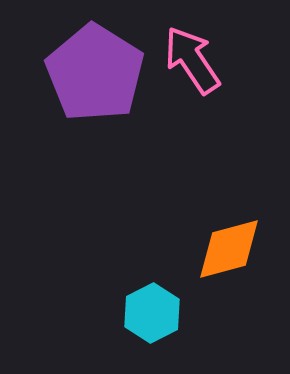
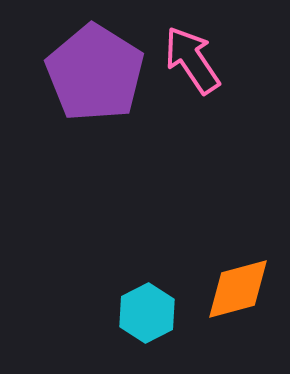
orange diamond: moved 9 px right, 40 px down
cyan hexagon: moved 5 px left
